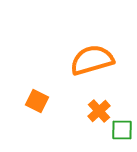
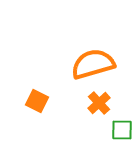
orange semicircle: moved 1 px right, 4 px down
orange cross: moved 8 px up
